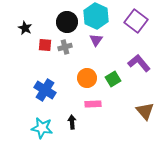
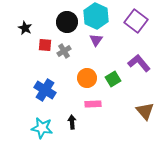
gray cross: moved 1 px left, 4 px down; rotated 16 degrees counterclockwise
